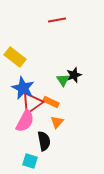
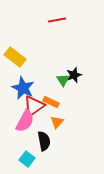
red triangle: moved 2 px right, 3 px down
cyan square: moved 3 px left, 2 px up; rotated 21 degrees clockwise
